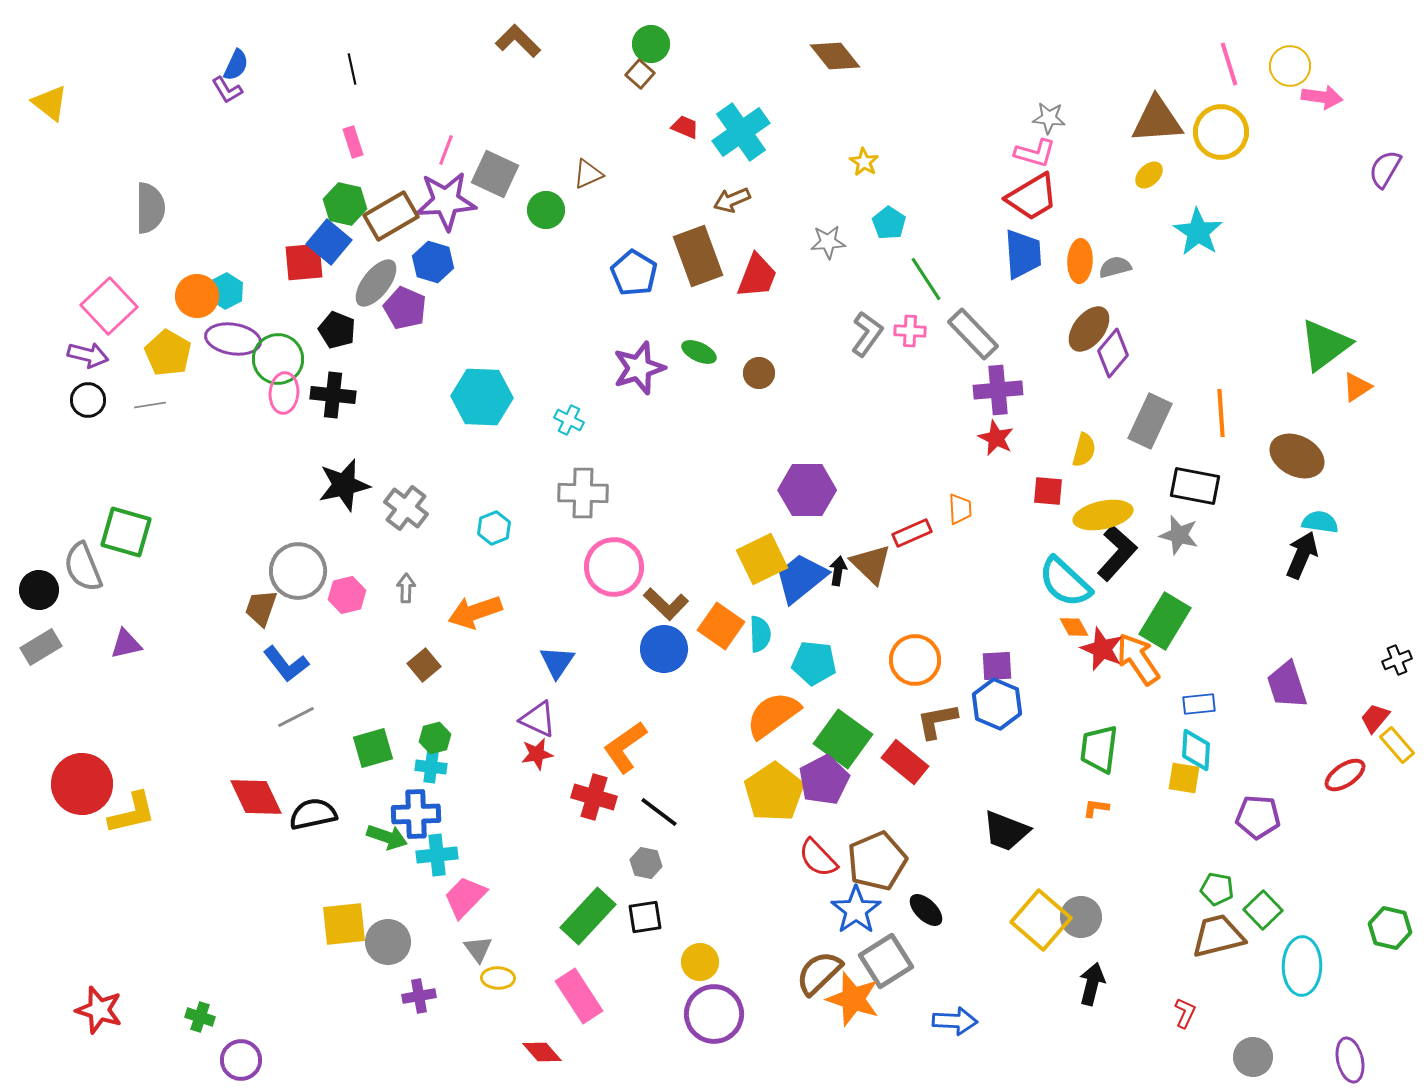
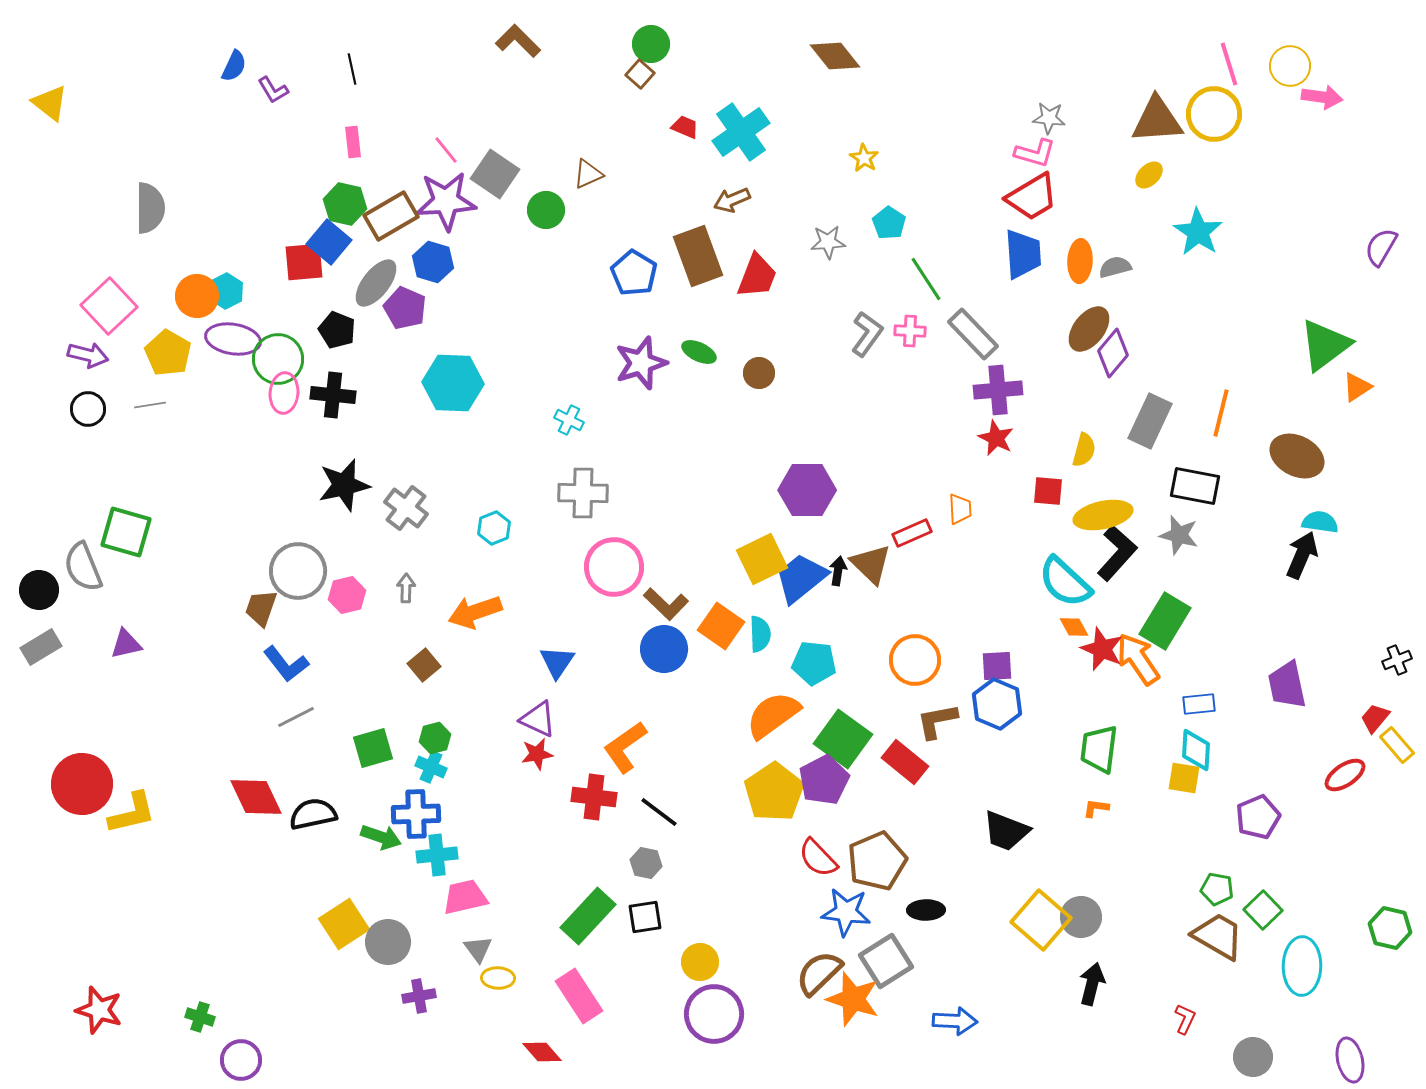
blue semicircle at (236, 65): moved 2 px left, 1 px down
purple L-shape at (227, 90): moved 46 px right
yellow circle at (1221, 132): moved 7 px left, 18 px up
pink rectangle at (353, 142): rotated 12 degrees clockwise
pink line at (446, 150): rotated 60 degrees counterclockwise
yellow star at (864, 162): moved 4 px up
purple semicircle at (1385, 169): moved 4 px left, 78 px down
gray square at (495, 174): rotated 9 degrees clockwise
purple star at (639, 368): moved 2 px right, 5 px up
cyan hexagon at (482, 397): moved 29 px left, 14 px up
black circle at (88, 400): moved 9 px down
orange line at (1221, 413): rotated 18 degrees clockwise
purple trapezoid at (1287, 685): rotated 6 degrees clockwise
cyan cross at (431, 767): rotated 16 degrees clockwise
red cross at (594, 797): rotated 9 degrees counterclockwise
purple pentagon at (1258, 817): rotated 27 degrees counterclockwise
green arrow at (387, 837): moved 6 px left
pink trapezoid at (465, 897): rotated 33 degrees clockwise
blue star at (856, 910): moved 10 px left, 2 px down; rotated 30 degrees counterclockwise
black ellipse at (926, 910): rotated 45 degrees counterclockwise
yellow square at (344, 924): rotated 27 degrees counterclockwise
brown trapezoid at (1218, 936): rotated 44 degrees clockwise
red L-shape at (1185, 1013): moved 6 px down
